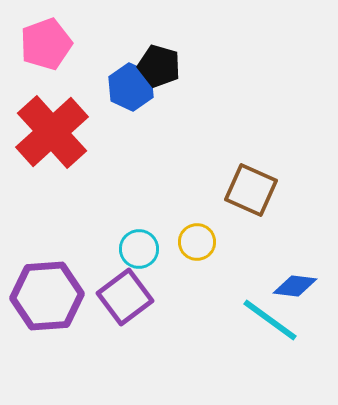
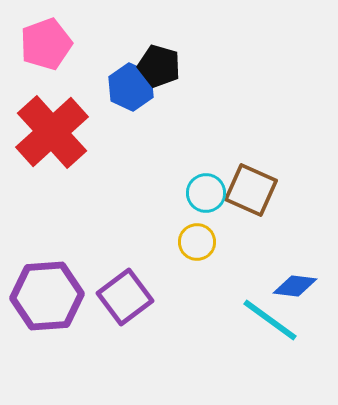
cyan circle: moved 67 px right, 56 px up
